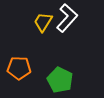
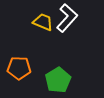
yellow trapezoid: rotated 80 degrees clockwise
green pentagon: moved 2 px left; rotated 15 degrees clockwise
